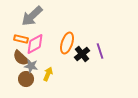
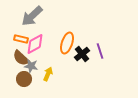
brown circle: moved 2 px left
